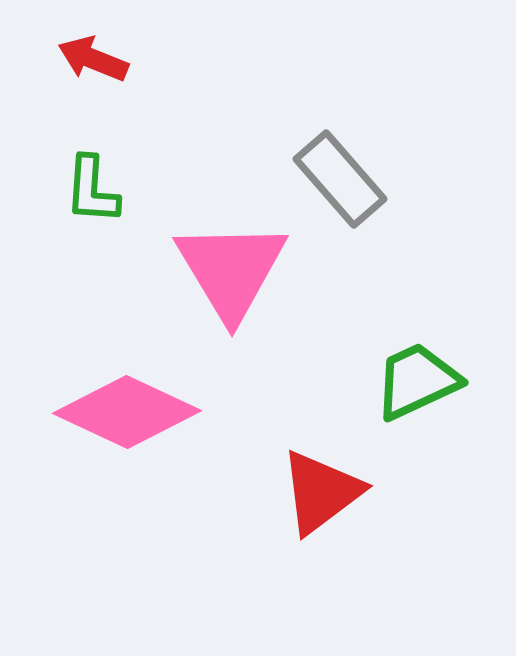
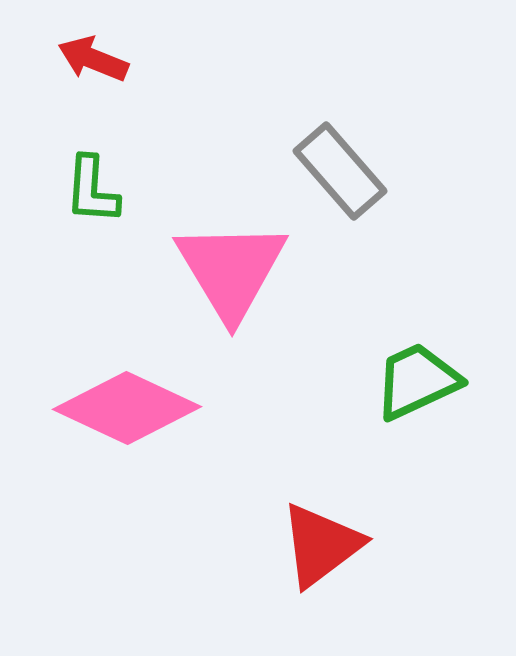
gray rectangle: moved 8 px up
pink diamond: moved 4 px up
red triangle: moved 53 px down
